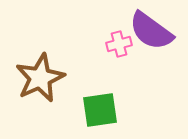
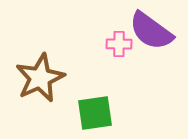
pink cross: rotated 15 degrees clockwise
green square: moved 5 px left, 3 px down
